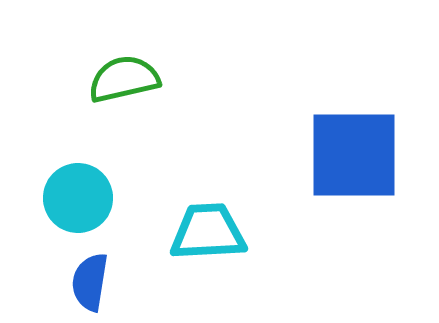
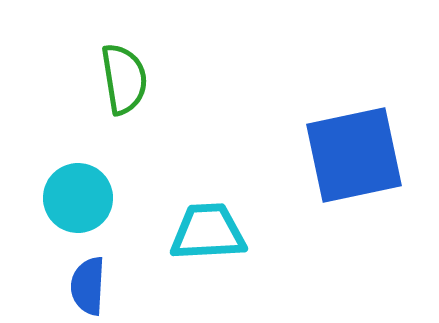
green semicircle: rotated 94 degrees clockwise
blue square: rotated 12 degrees counterclockwise
blue semicircle: moved 2 px left, 4 px down; rotated 6 degrees counterclockwise
